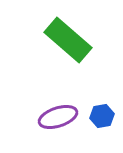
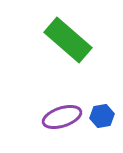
purple ellipse: moved 4 px right
